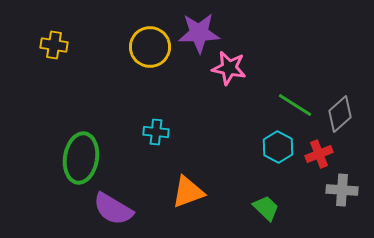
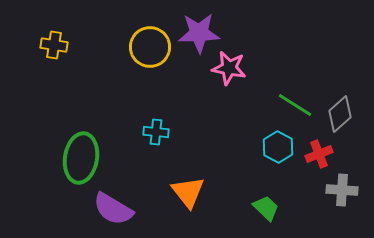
orange triangle: rotated 48 degrees counterclockwise
